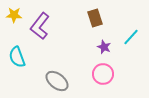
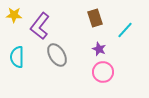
cyan line: moved 6 px left, 7 px up
purple star: moved 5 px left, 2 px down
cyan semicircle: rotated 20 degrees clockwise
pink circle: moved 2 px up
gray ellipse: moved 26 px up; rotated 20 degrees clockwise
